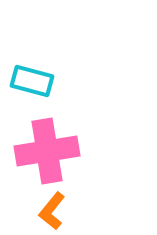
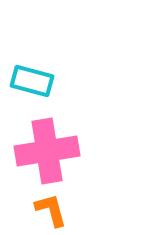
orange L-shape: moved 1 px left, 1 px up; rotated 126 degrees clockwise
